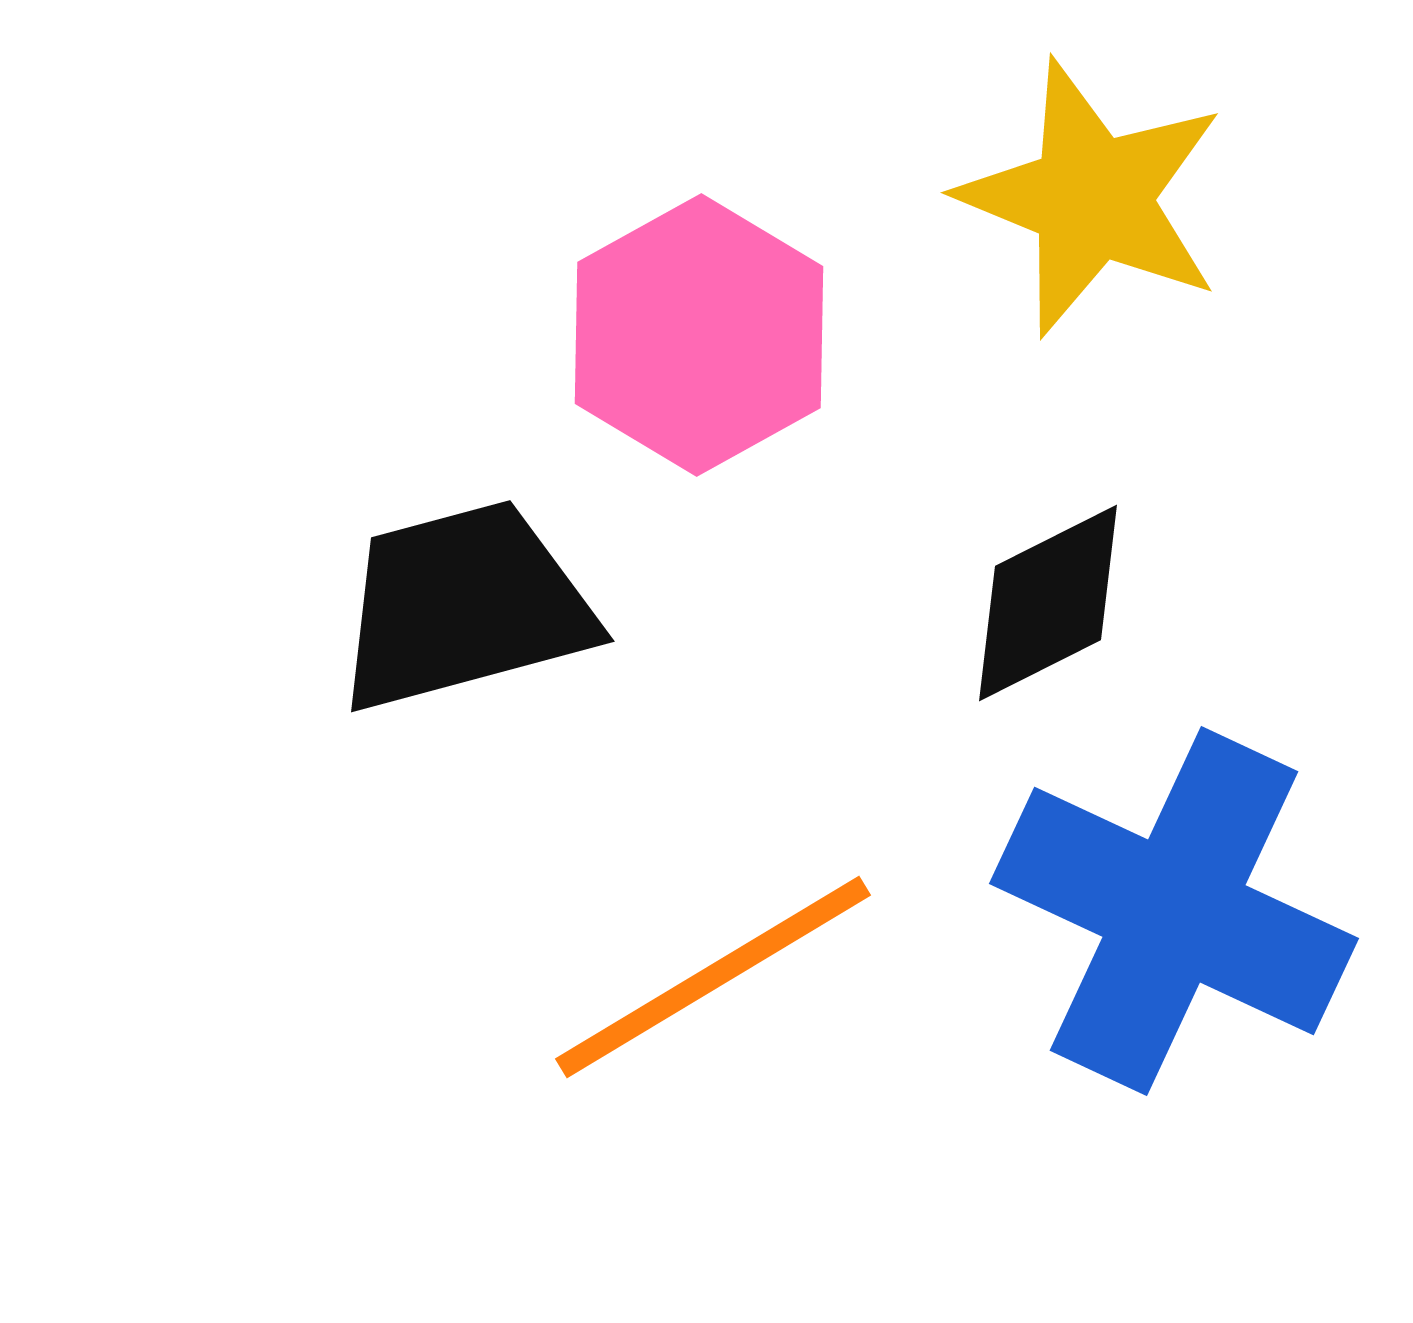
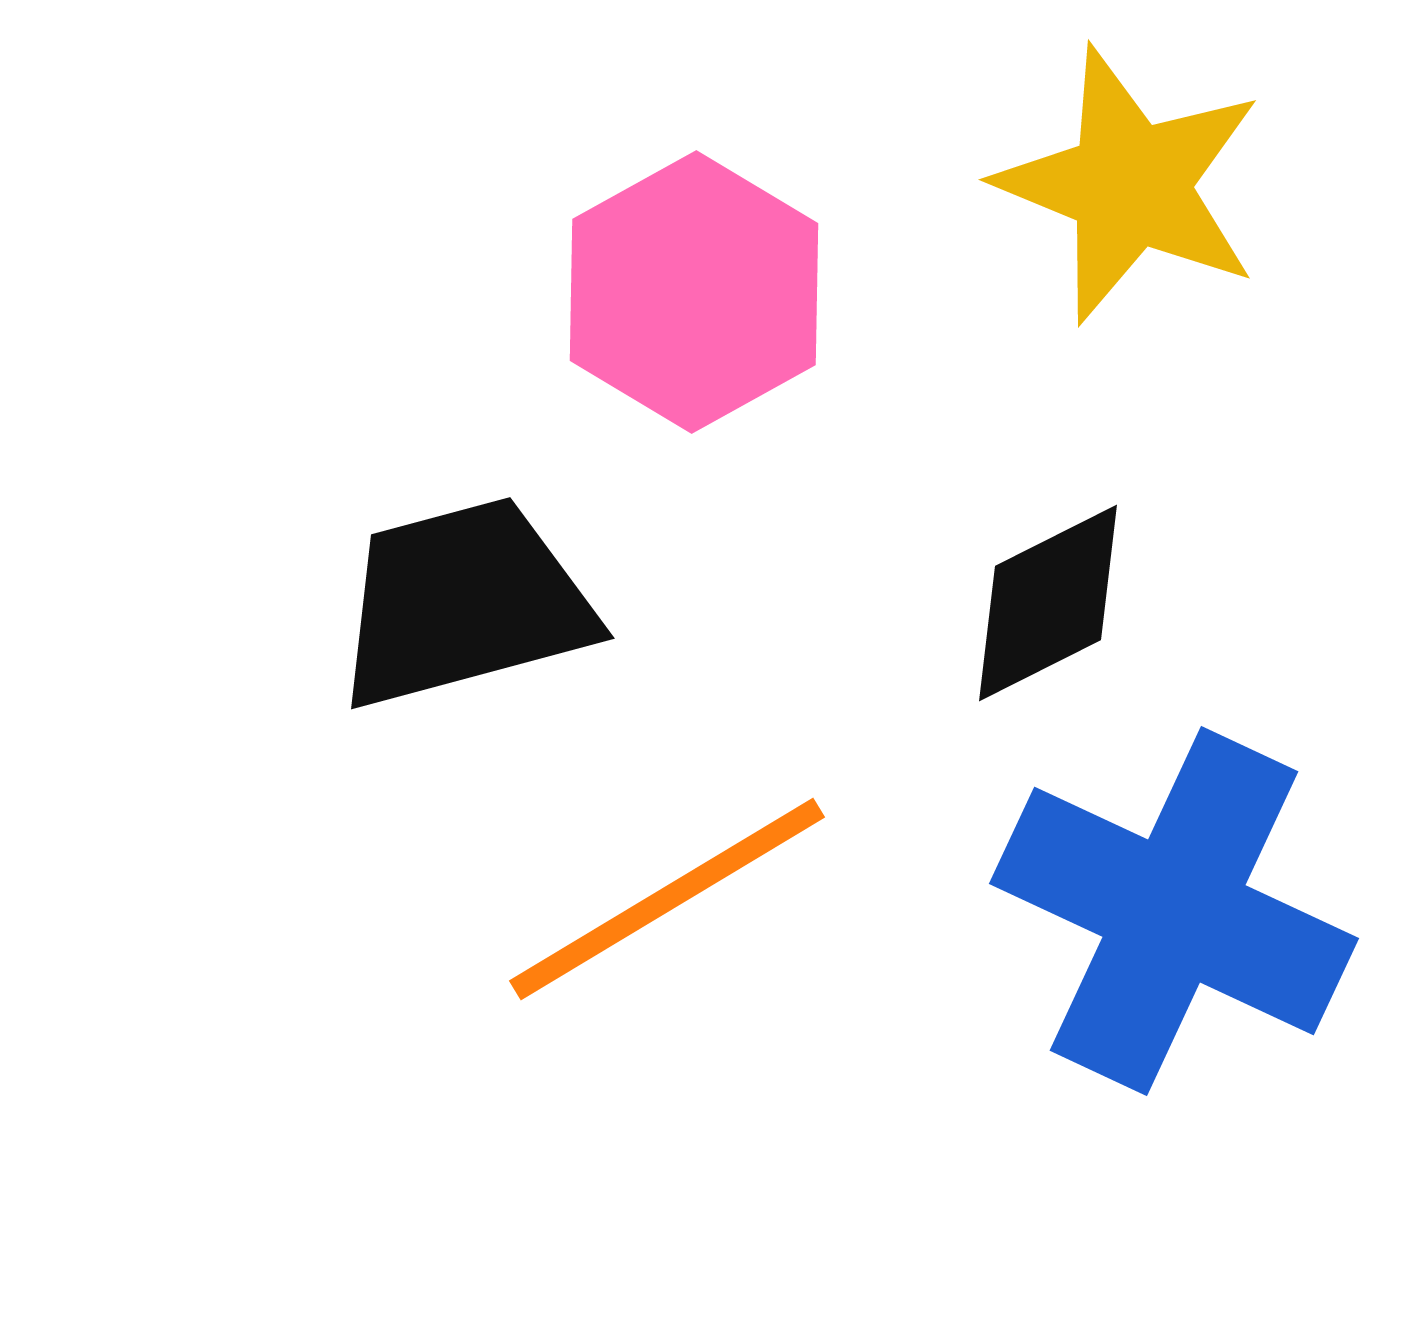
yellow star: moved 38 px right, 13 px up
pink hexagon: moved 5 px left, 43 px up
black trapezoid: moved 3 px up
orange line: moved 46 px left, 78 px up
